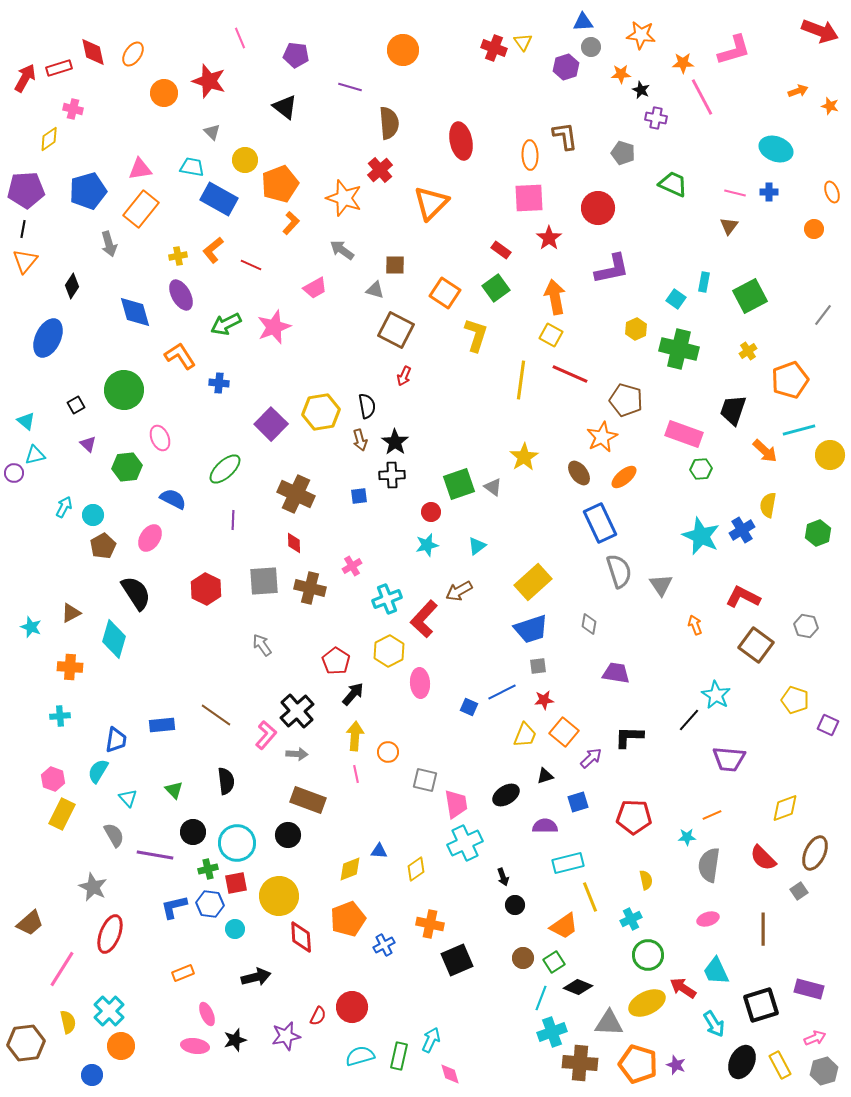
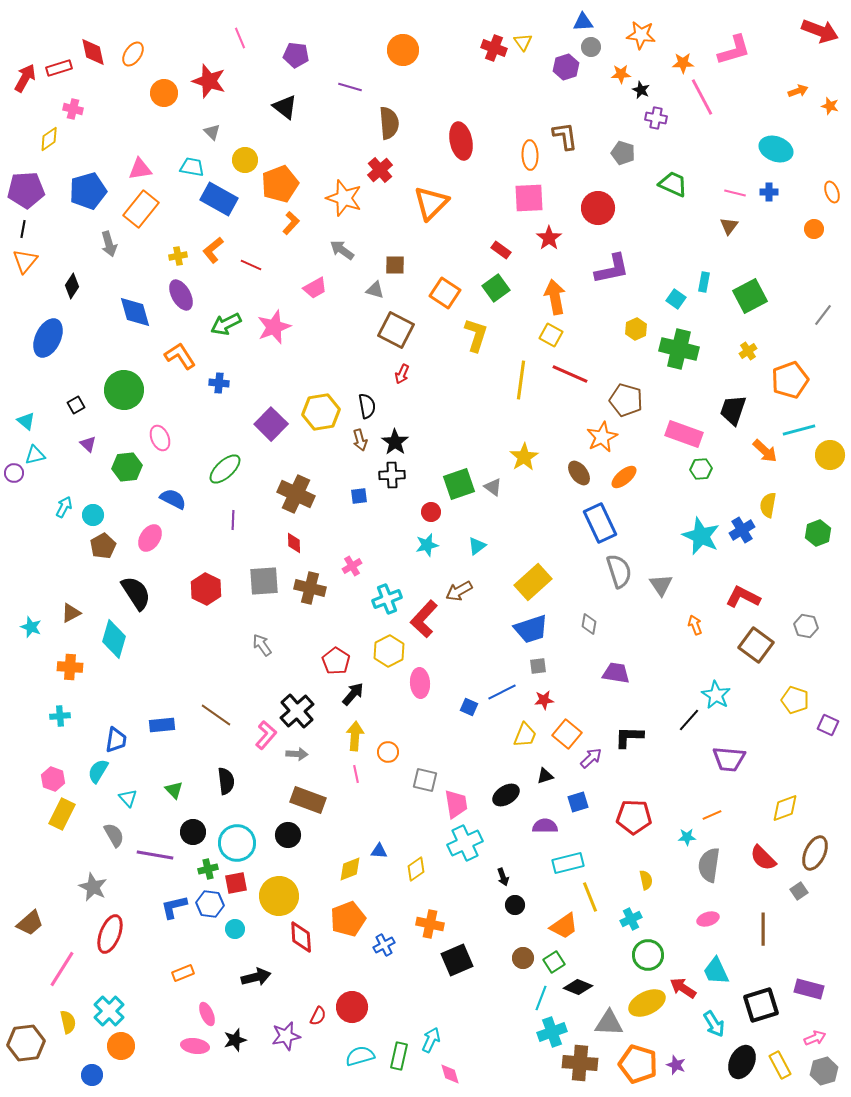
red arrow at (404, 376): moved 2 px left, 2 px up
orange square at (564, 732): moved 3 px right, 2 px down
